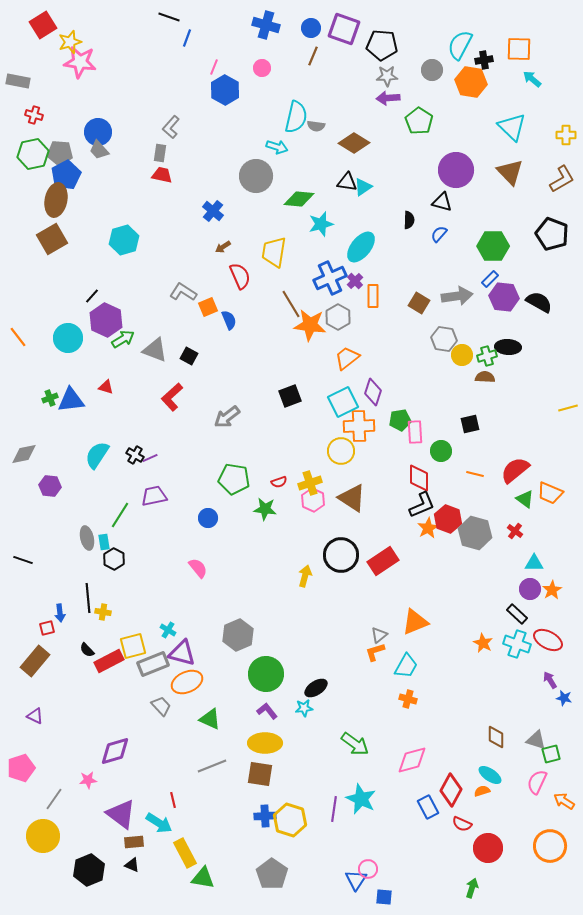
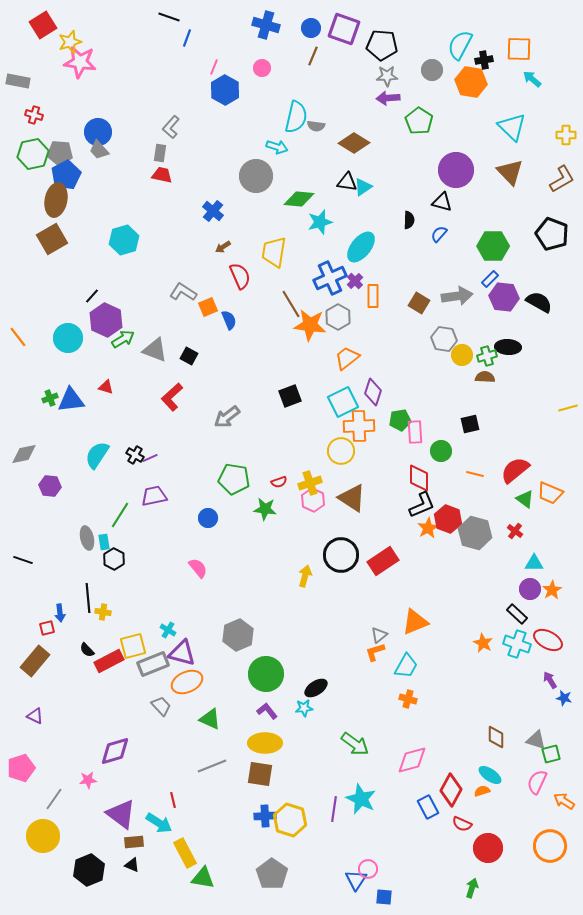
cyan star at (321, 224): moved 1 px left, 2 px up
